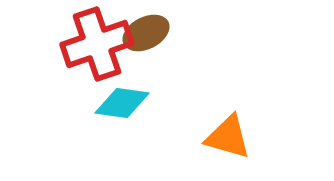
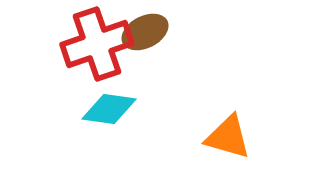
brown ellipse: moved 1 px left, 1 px up
cyan diamond: moved 13 px left, 6 px down
